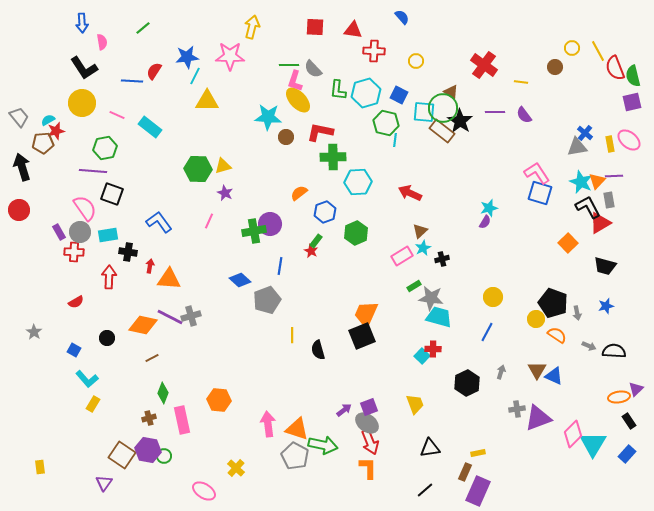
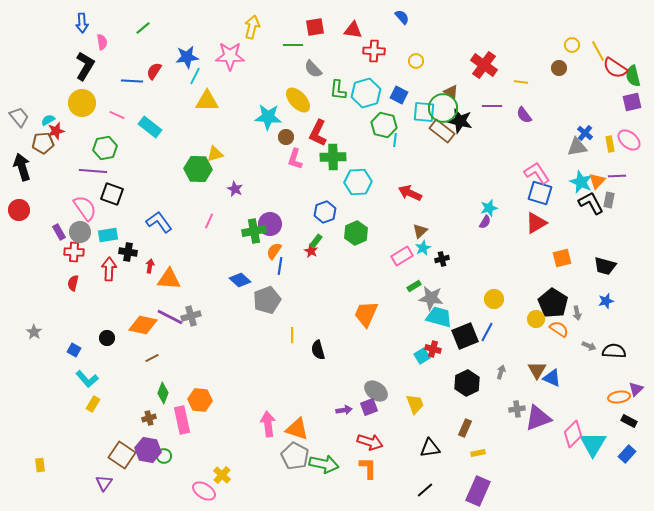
red square at (315, 27): rotated 12 degrees counterclockwise
yellow circle at (572, 48): moved 3 px up
green line at (289, 65): moved 4 px right, 20 px up
brown circle at (555, 67): moved 4 px right, 1 px down
black L-shape at (84, 68): moved 1 px right, 2 px up; rotated 116 degrees counterclockwise
red semicircle at (615, 68): rotated 35 degrees counterclockwise
pink L-shape at (295, 81): moved 78 px down
purple line at (495, 112): moved 3 px left, 6 px up
black star at (460, 121): rotated 20 degrees counterclockwise
green hexagon at (386, 123): moved 2 px left, 2 px down
red L-shape at (320, 132): moved 2 px left, 1 px down; rotated 76 degrees counterclockwise
yellow triangle at (223, 166): moved 8 px left, 12 px up
purple line at (614, 176): moved 3 px right
purple star at (225, 193): moved 10 px right, 4 px up
orange semicircle at (299, 193): moved 25 px left, 58 px down; rotated 18 degrees counterclockwise
gray rectangle at (609, 200): rotated 21 degrees clockwise
black L-shape at (588, 207): moved 3 px right, 4 px up
red triangle at (600, 223): moved 64 px left
orange square at (568, 243): moved 6 px left, 15 px down; rotated 30 degrees clockwise
red arrow at (109, 277): moved 8 px up
yellow circle at (493, 297): moved 1 px right, 2 px down
red semicircle at (76, 302): moved 3 px left, 19 px up; rotated 133 degrees clockwise
black pentagon at (553, 303): rotated 12 degrees clockwise
blue star at (606, 306): moved 5 px up
orange semicircle at (557, 335): moved 2 px right, 6 px up
black square at (362, 336): moved 103 px right
red cross at (433, 349): rotated 14 degrees clockwise
cyan square at (422, 356): rotated 14 degrees clockwise
blue triangle at (554, 376): moved 2 px left, 2 px down
orange hexagon at (219, 400): moved 19 px left
purple arrow at (344, 410): rotated 28 degrees clockwise
black rectangle at (629, 421): rotated 28 degrees counterclockwise
gray ellipse at (367, 423): moved 9 px right, 32 px up
red arrow at (370, 442): rotated 50 degrees counterclockwise
green arrow at (323, 445): moved 1 px right, 19 px down
yellow rectangle at (40, 467): moved 2 px up
yellow cross at (236, 468): moved 14 px left, 7 px down
brown rectangle at (465, 472): moved 44 px up
